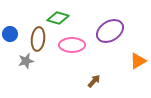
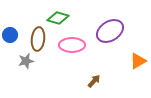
blue circle: moved 1 px down
